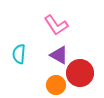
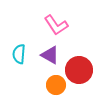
purple triangle: moved 9 px left
red circle: moved 1 px left, 3 px up
